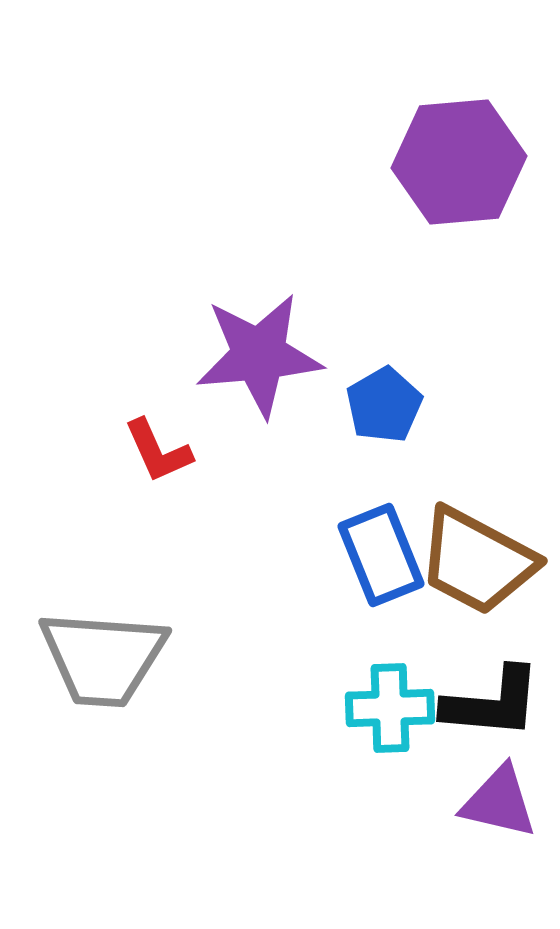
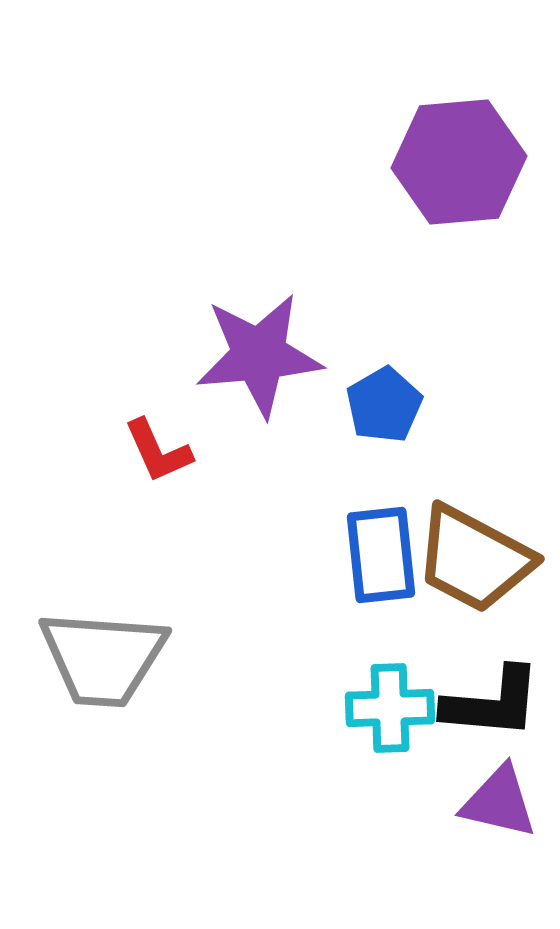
blue rectangle: rotated 16 degrees clockwise
brown trapezoid: moved 3 px left, 2 px up
